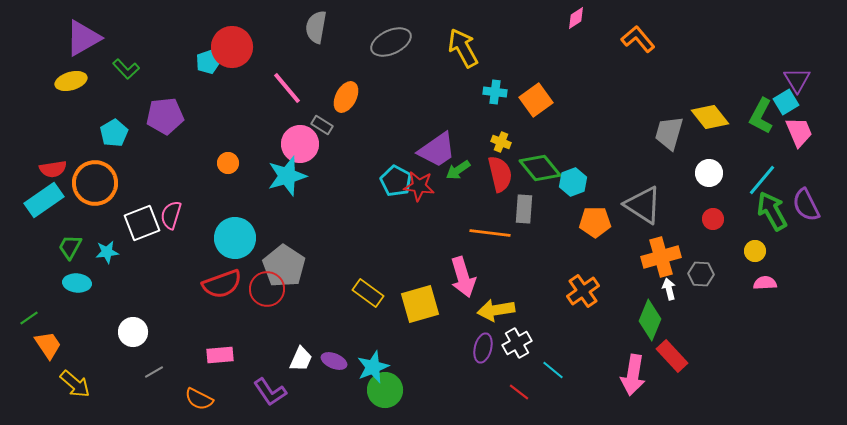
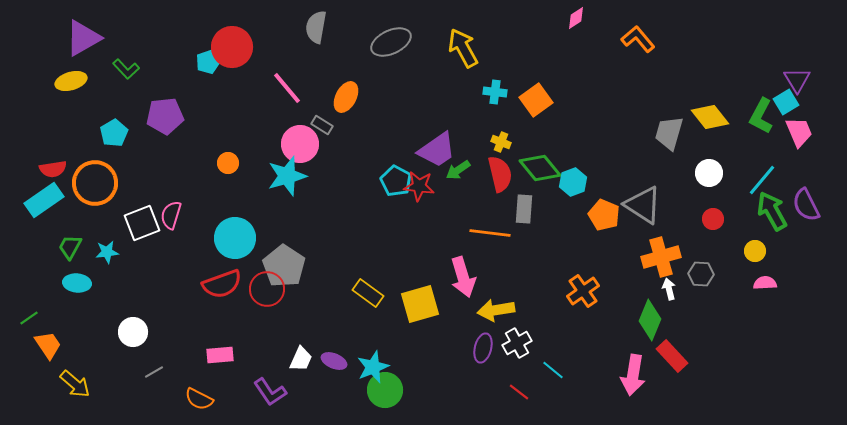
orange pentagon at (595, 222): moved 9 px right, 7 px up; rotated 24 degrees clockwise
